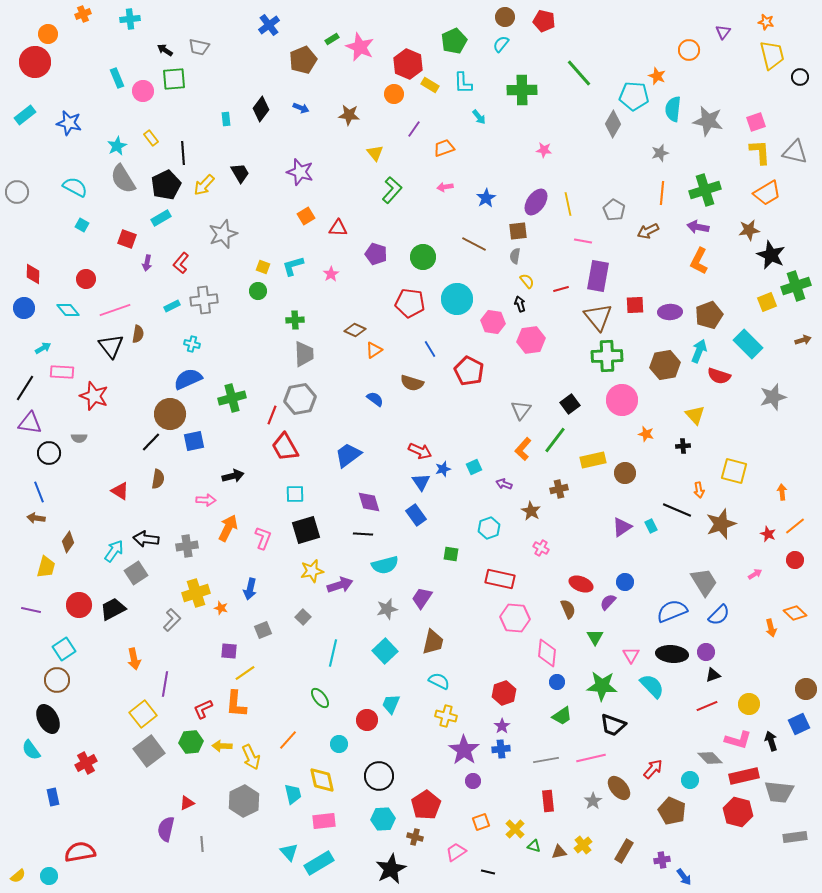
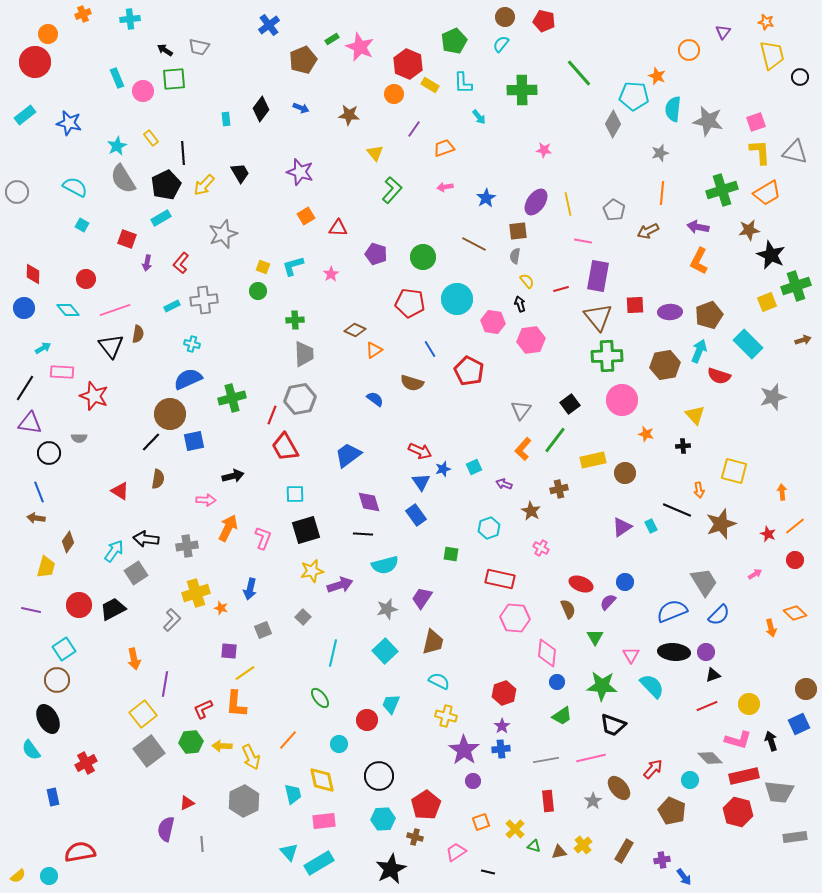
green cross at (705, 190): moved 17 px right
black ellipse at (672, 654): moved 2 px right, 2 px up
